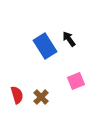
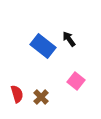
blue rectangle: moved 2 px left; rotated 20 degrees counterclockwise
pink square: rotated 30 degrees counterclockwise
red semicircle: moved 1 px up
